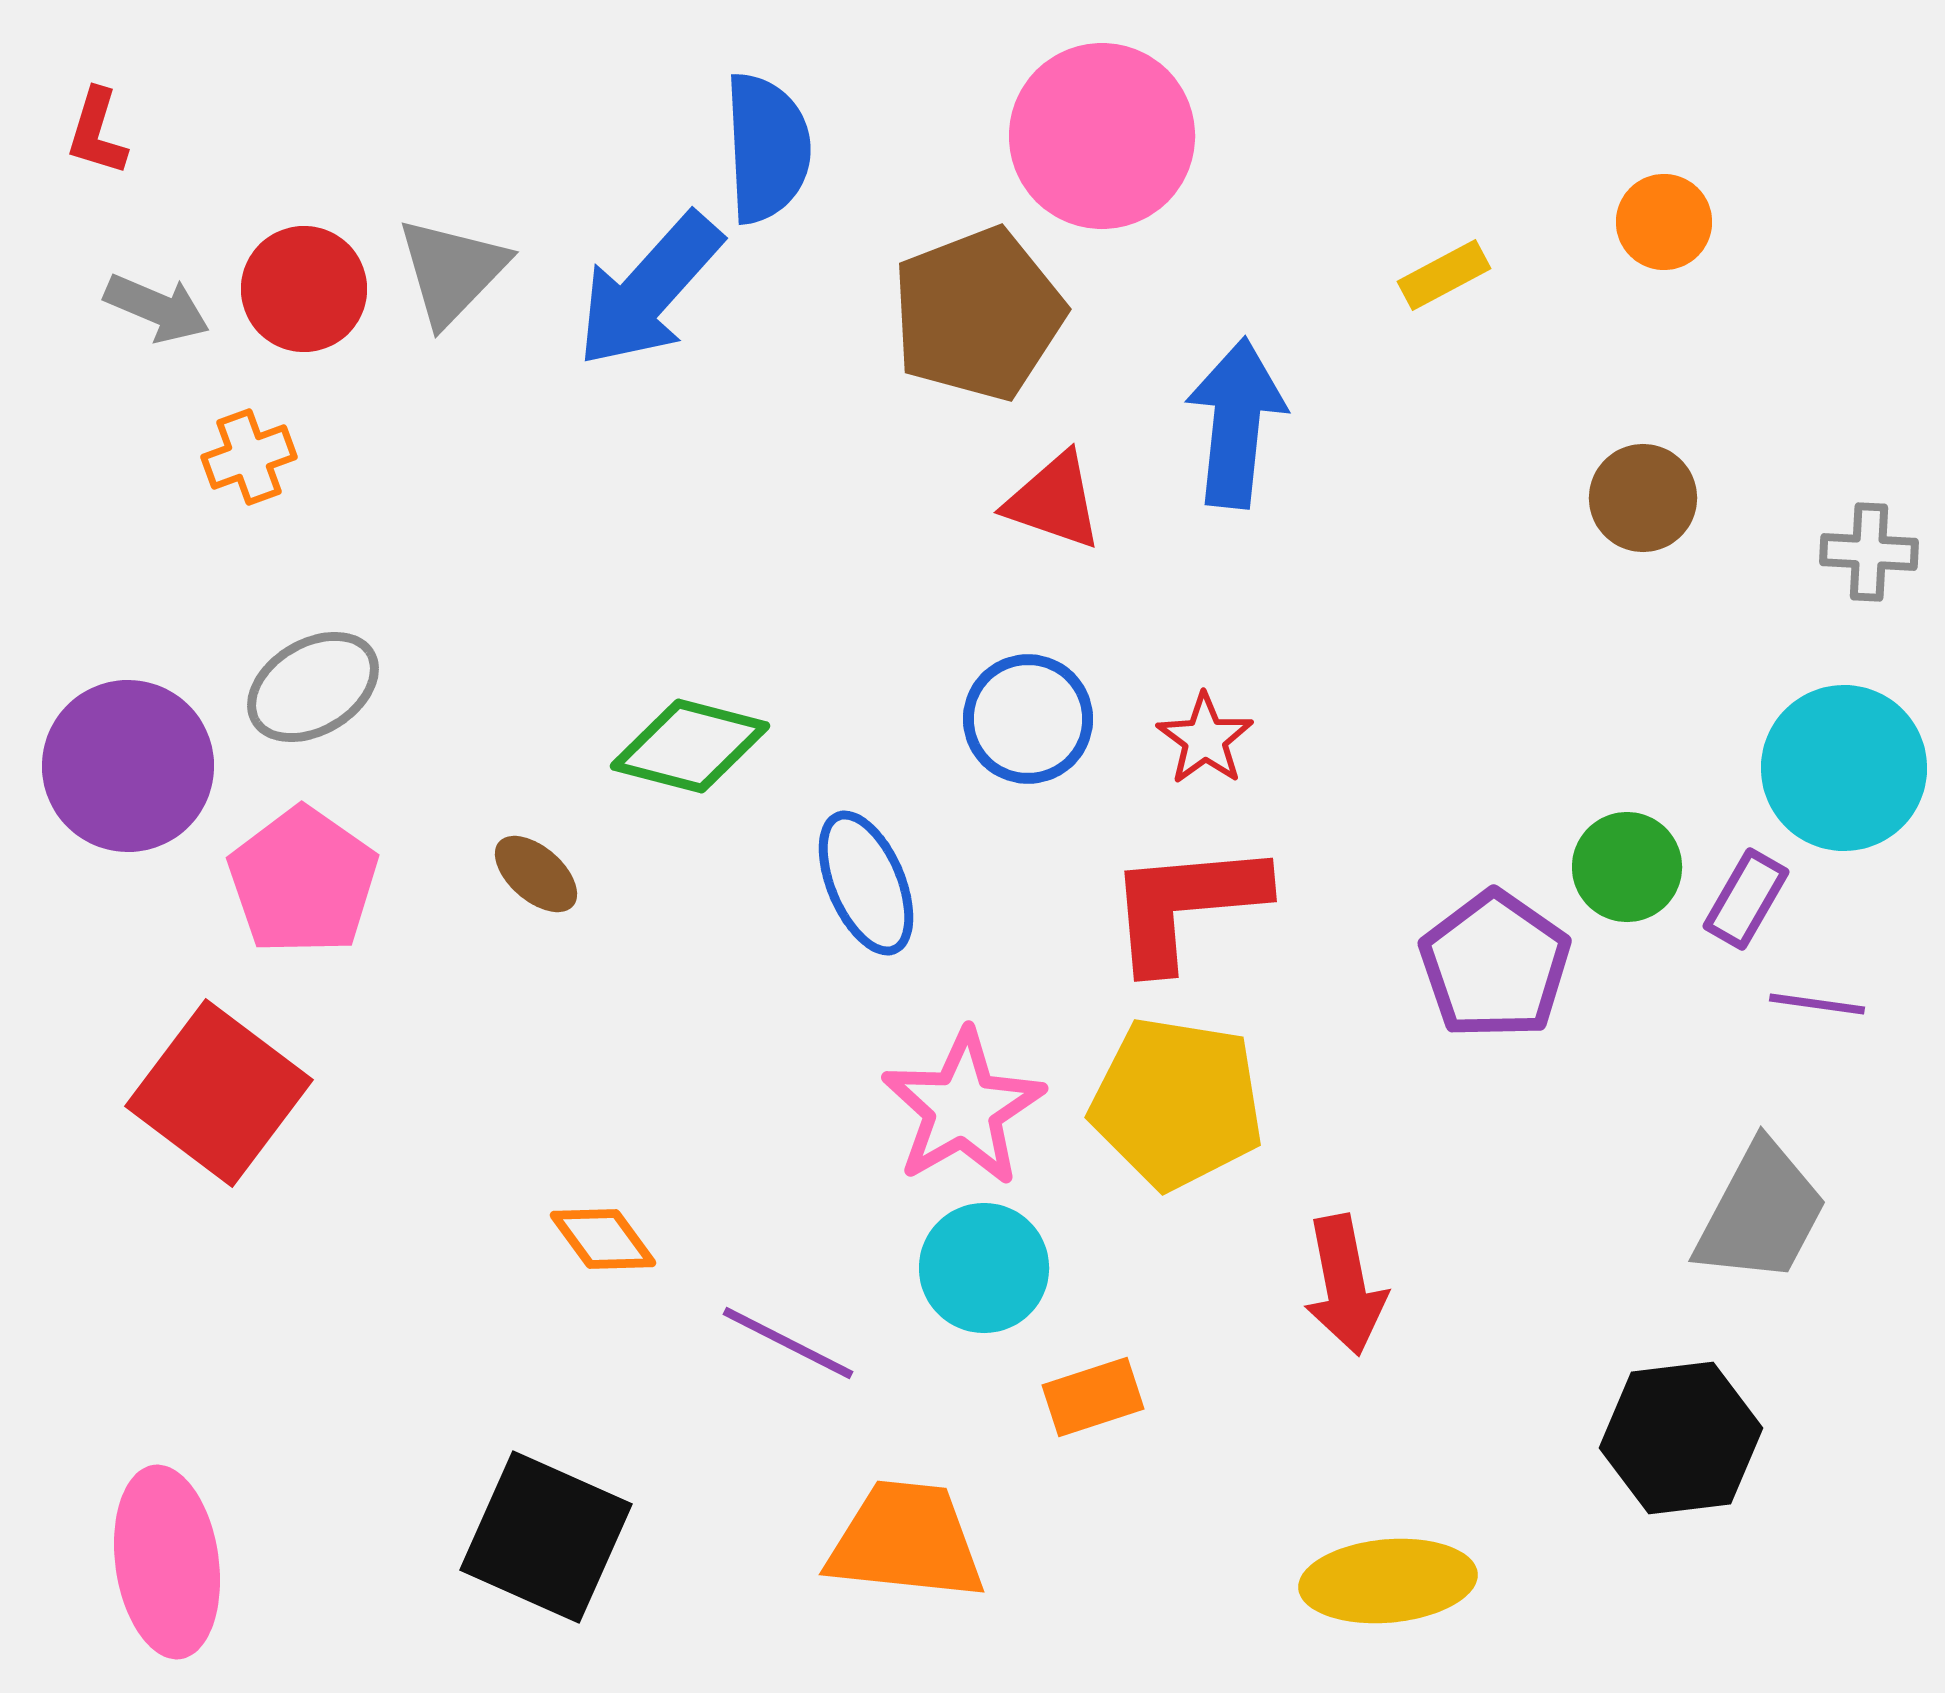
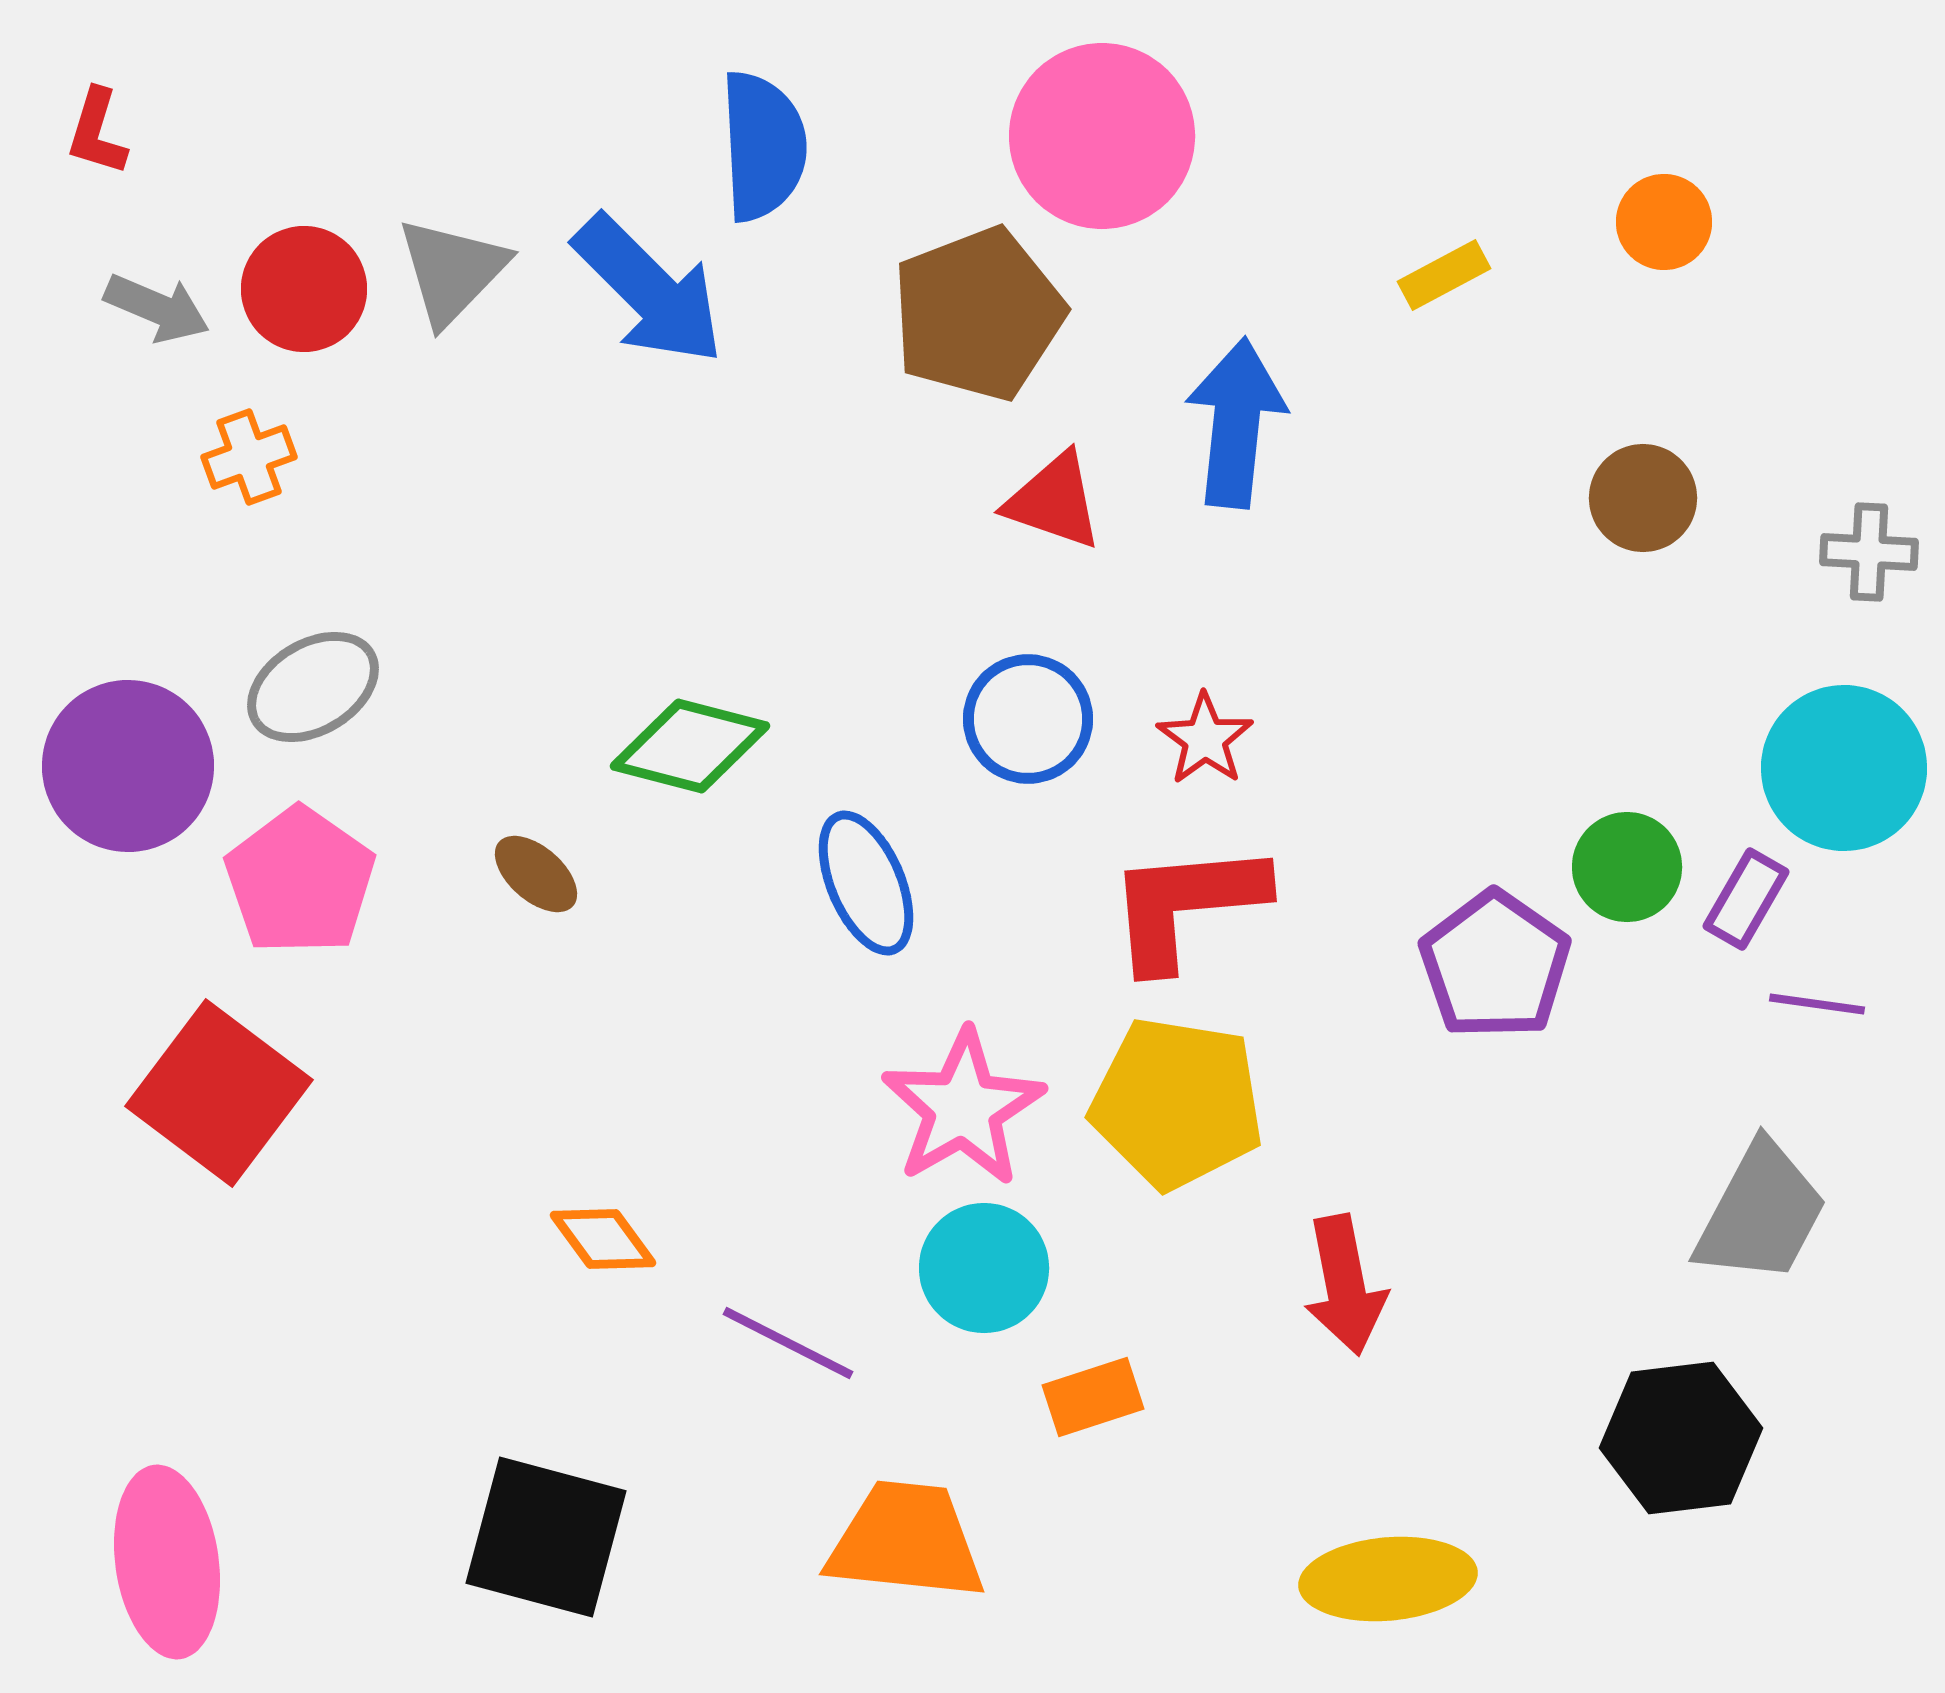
blue semicircle at (767, 148): moved 4 px left, 2 px up
blue arrow at (649, 290): rotated 87 degrees counterclockwise
pink pentagon at (303, 881): moved 3 px left
black square at (546, 1537): rotated 9 degrees counterclockwise
yellow ellipse at (1388, 1581): moved 2 px up
